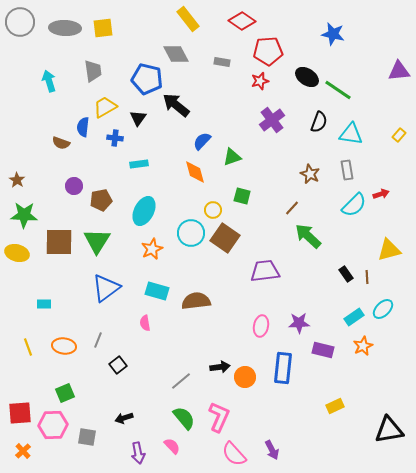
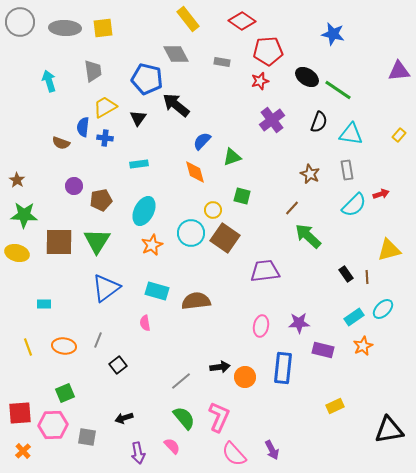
blue cross at (115, 138): moved 10 px left
orange star at (152, 249): moved 4 px up
